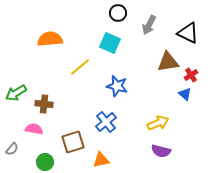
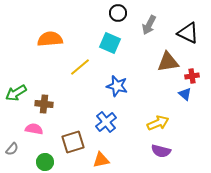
red cross: moved 1 px right, 1 px down; rotated 24 degrees clockwise
